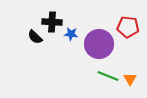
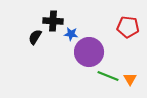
black cross: moved 1 px right, 1 px up
black semicircle: rotated 77 degrees clockwise
purple circle: moved 10 px left, 8 px down
